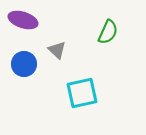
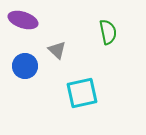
green semicircle: rotated 35 degrees counterclockwise
blue circle: moved 1 px right, 2 px down
